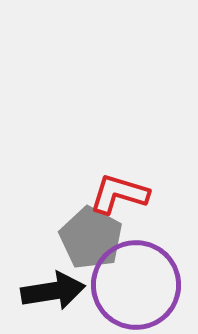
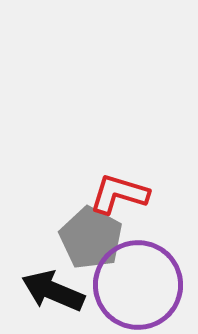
purple circle: moved 2 px right
black arrow: rotated 148 degrees counterclockwise
